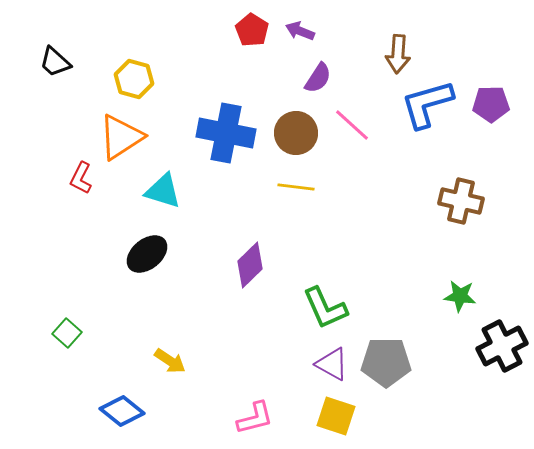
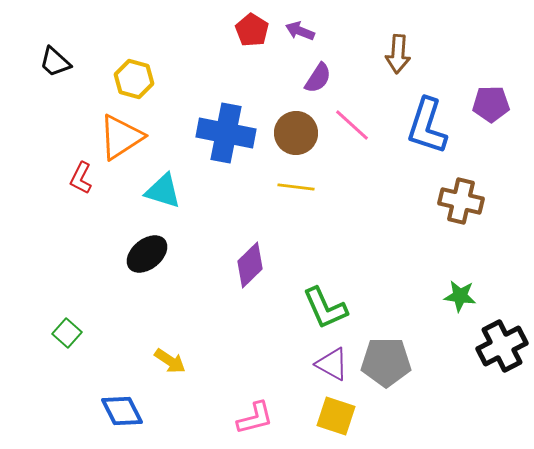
blue L-shape: moved 22 px down; rotated 56 degrees counterclockwise
blue diamond: rotated 24 degrees clockwise
